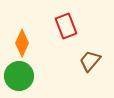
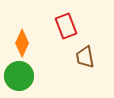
brown trapezoid: moved 5 px left, 4 px up; rotated 50 degrees counterclockwise
